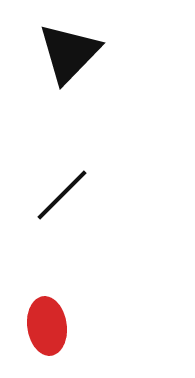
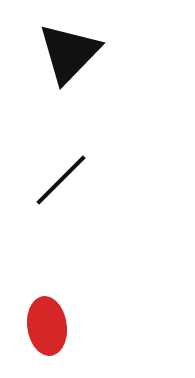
black line: moved 1 px left, 15 px up
